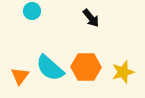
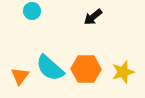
black arrow: moved 2 px right, 1 px up; rotated 90 degrees clockwise
orange hexagon: moved 2 px down
